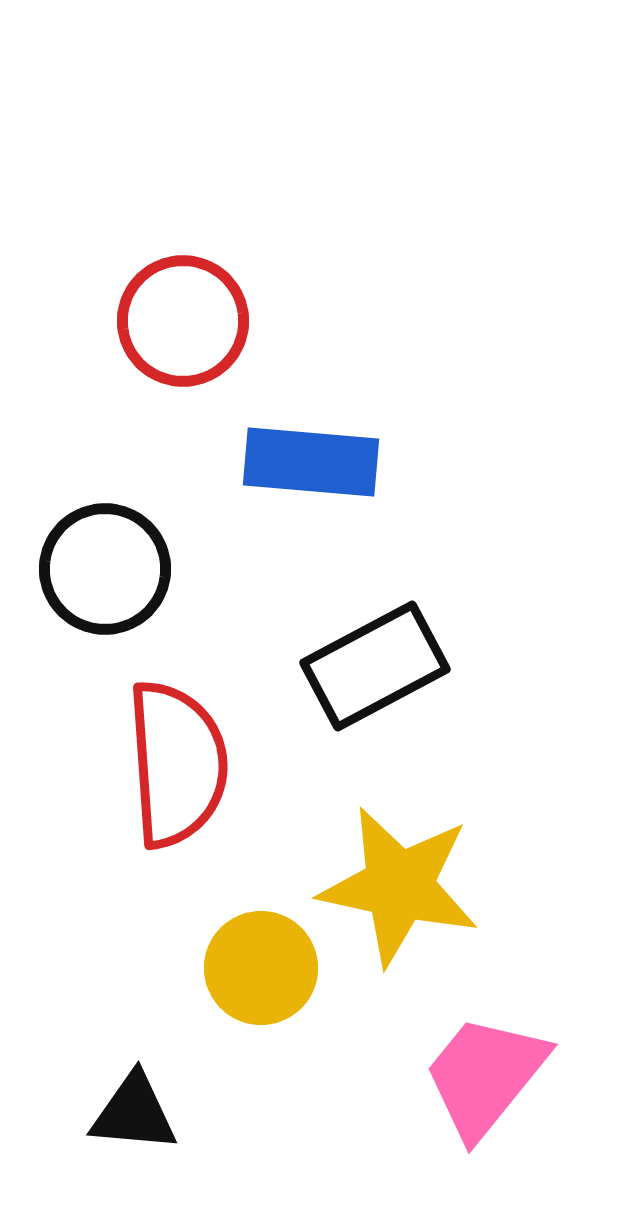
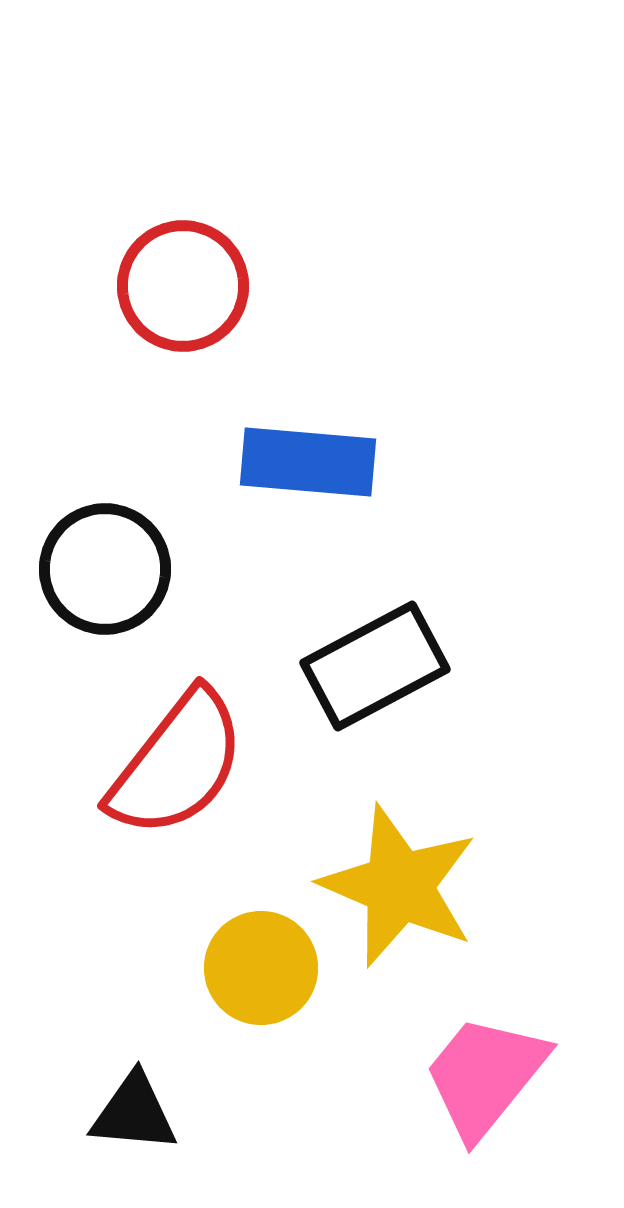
red circle: moved 35 px up
blue rectangle: moved 3 px left
red semicircle: rotated 42 degrees clockwise
yellow star: rotated 11 degrees clockwise
